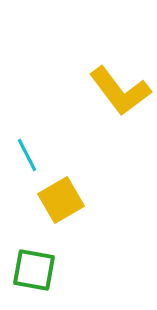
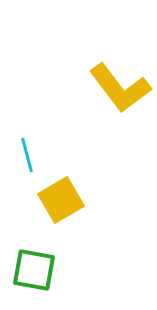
yellow L-shape: moved 3 px up
cyan line: rotated 12 degrees clockwise
